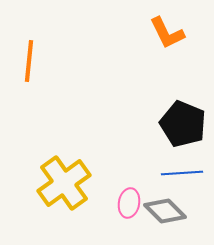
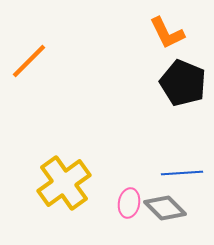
orange line: rotated 39 degrees clockwise
black pentagon: moved 41 px up
gray diamond: moved 3 px up
